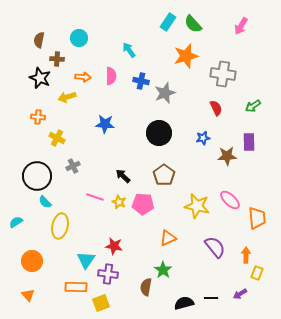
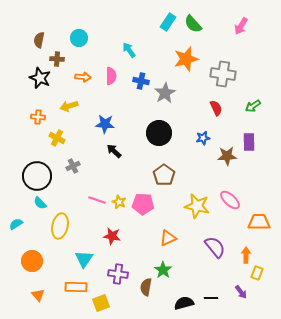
orange star at (186, 56): moved 3 px down
gray star at (165, 93): rotated 10 degrees counterclockwise
yellow arrow at (67, 97): moved 2 px right, 9 px down
black arrow at (123, 176): moved 9 px left, 25 px up
pink line at (95, 197): moved 2 px right, 3 px down
cyan semicircle at (45, 202): moved 5 px left, 1 px down
orange trapezoid at (257, 218): moved 2 px right, 4 px down; rotated 85 degrees counterclockwise
cyan semicircle at (16, 222): moved 2 px down
red star at (114, 246): moved 2 px left, 10 px up
cyan triangle at (86, 260): moved 2 px left, 1 px up
purple cross at (108, 274): moved 10 px right
purple arrow at (240, 294): moved 1 px right, 2 px up; rotated 96 degrees counterclockwise
orange triangle at (28, 295): moved 10 px right
